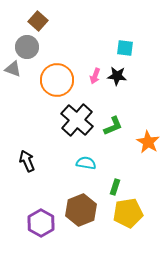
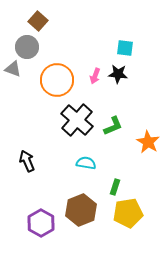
black star: moved 1 px right, 2 px up
